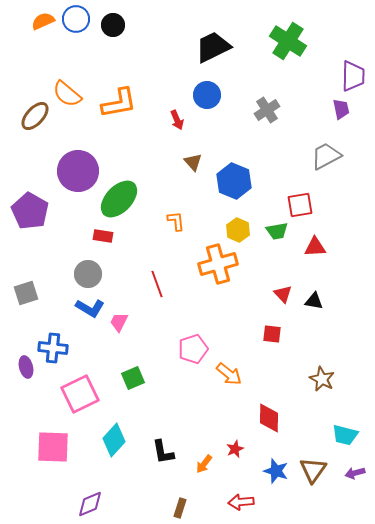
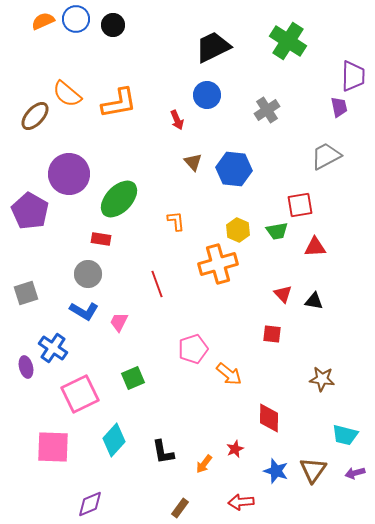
purple trapezoid at (341, 109): moved 2 px left, 2 px up
purple circle at (78, 171): moved 9 px left, 3 px down
blue hexagon at (234, 181): moved 12 px up; rotated 16 degrees counterclockwise
red rectangle at (103, 236): moved 2 px left, 3 px down
blue L-shape at (90, 308): moved 6 px left, 3 px down
blue cross at (53, 348): rotated 28 degrees clockwise
brown star at (322, 379): rotated 20 degrees counterclockwise
brown rectangle at (180, 508): rotated 18 degrees clockwise
